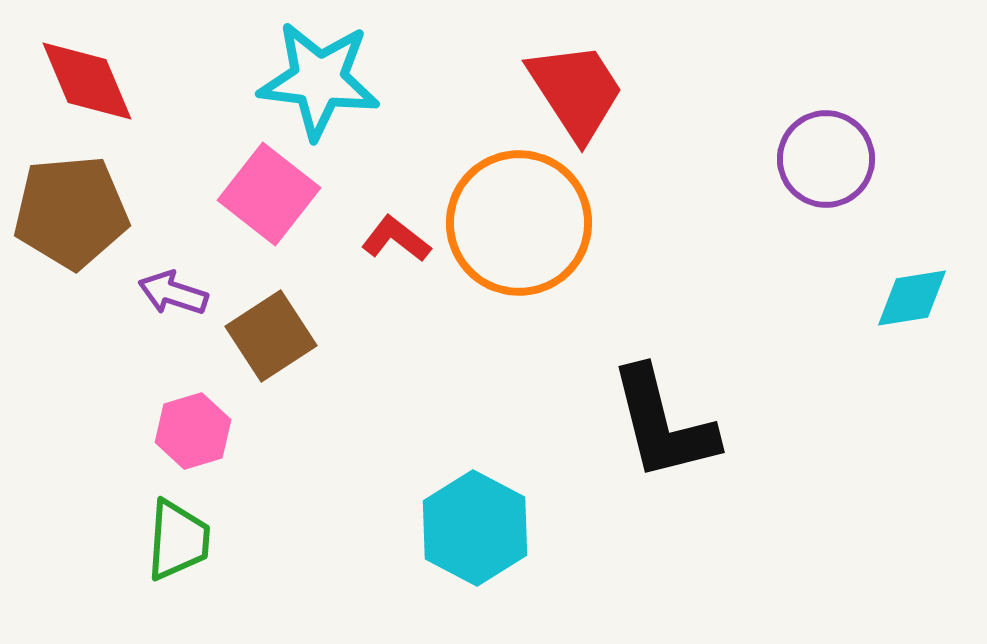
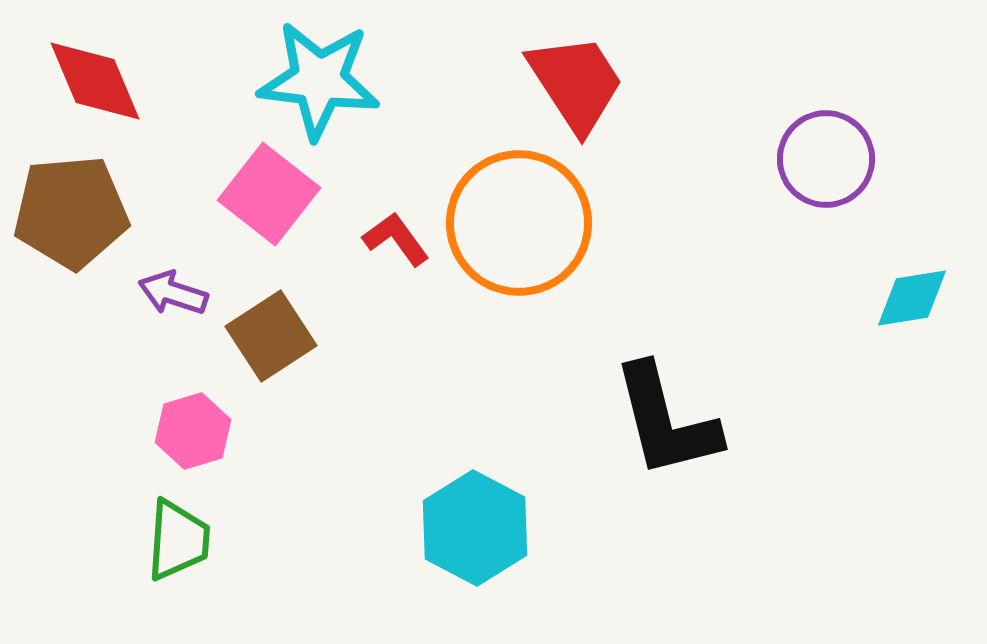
red diamond: moved 8 px right
red trapezoid: moved 8 px up
red L-shape: rotated 16 degrees clockwise
black L-shape: moved 3 px right, 3 px up
